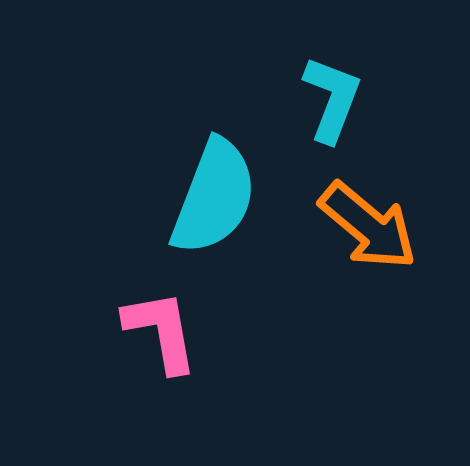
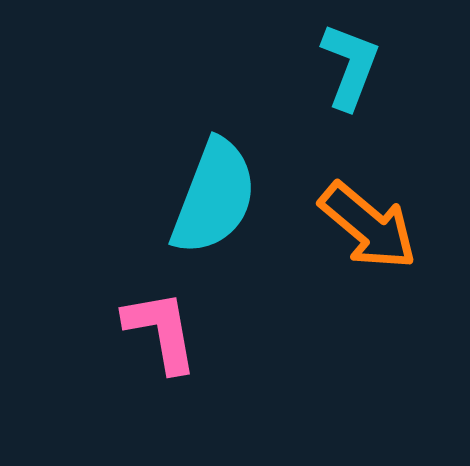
cyan L-shape: moved 18 px right, 33 px up
